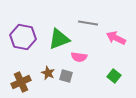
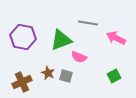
green triangle: moved 2 px right, 1 px down
pink semicircle: rotated 14 degrees clockwise
green square: rotated 24 degrees clockwise
brown cross: moved 1 px right
